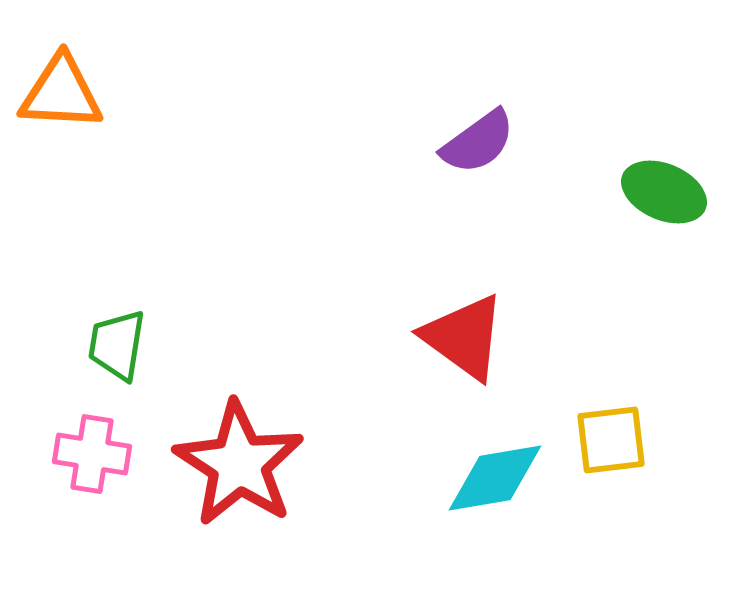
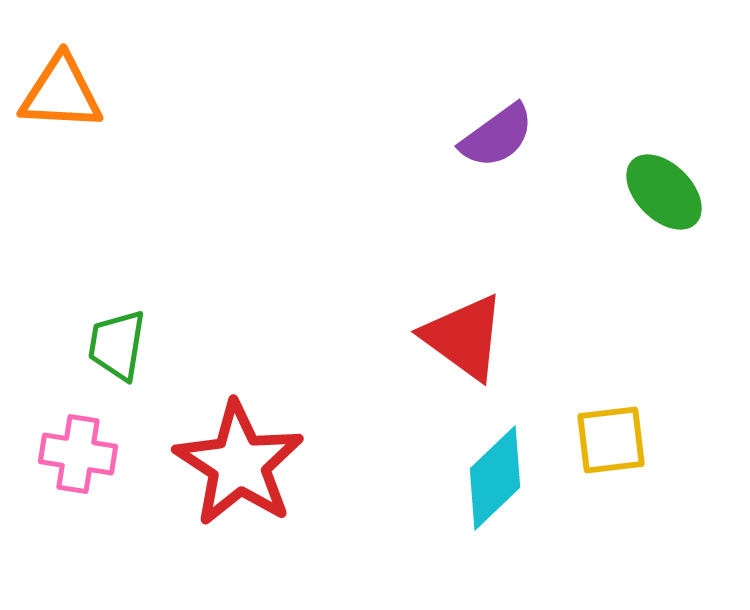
purple semicircle: moved 19 px right, 6 px up
green ellipse: rotated 22 degrees clockwise
pink cross: moved 14 px left
cyan diamond: rotated 34 degrees counterclockwise
